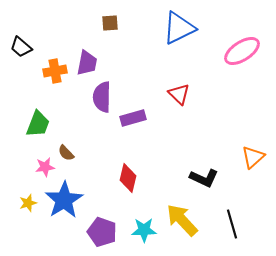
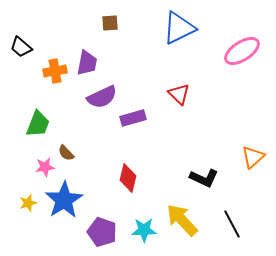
purple semicircle: rotated 116 degrees counterclockwise
black line: rotated 12 degrees counterclockwise
